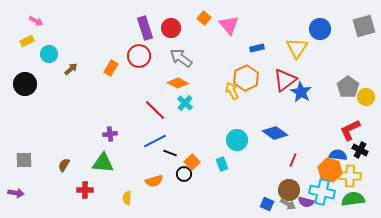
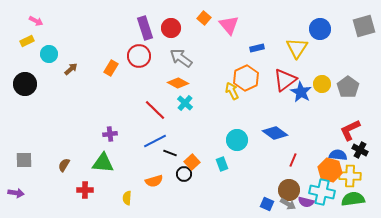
yellow circle at (366, 97): moved 44 px left, 13 px up
